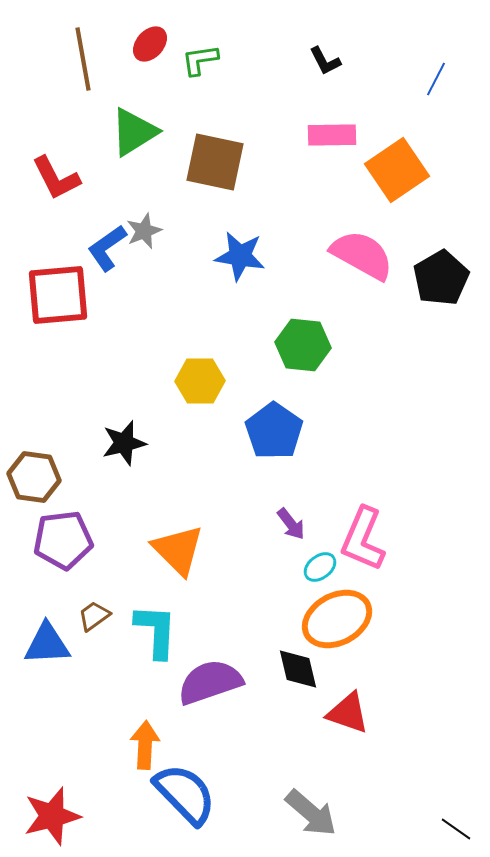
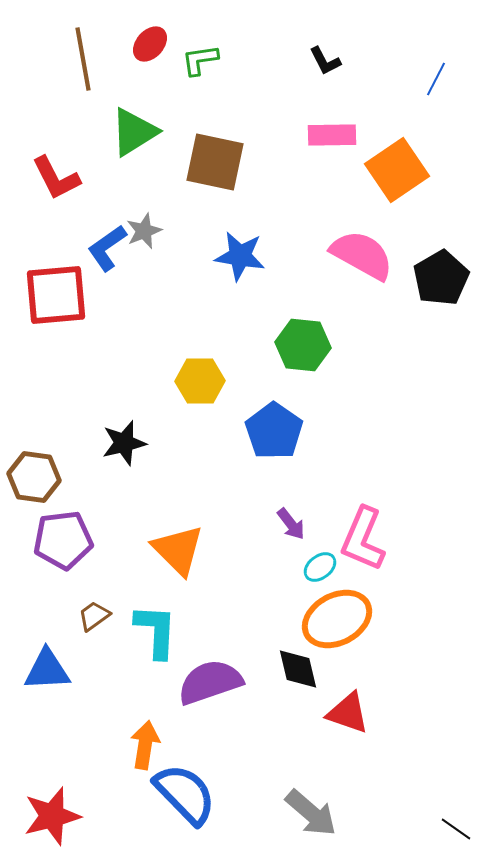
red square: moved 2 px left
blue triangle: moved 26 px down
orange arrow: rotated 6 degrees clockwise
